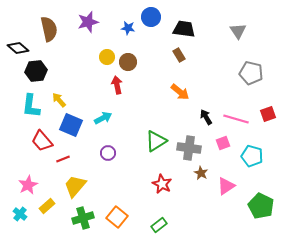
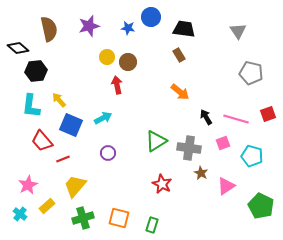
purple star: moved 1 px right, 4 px down
orange square: moved 2 px right, 1 px down; rotated 25 degrees counterclockwise
green rectangle: moved 7 px left; rotated 35 degrees counterclockwise
